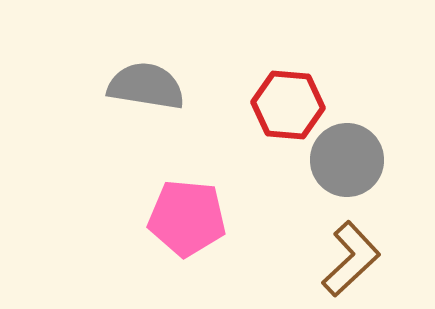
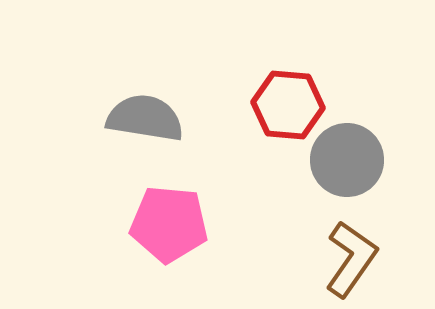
gray semicircle: moved 1 px left, 32 px down
pink pentagon: moved 18 px left, 6 px down
brown L-shape: rotated 12 degrees counterclockwise
